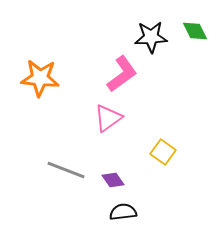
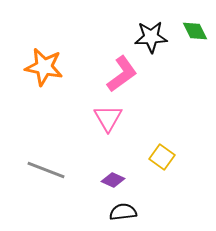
orange star: moved 4 px right, 11 px up; rotated 6 degrees clockwise
pink triangle: rotated 24 degrees counterclockwise
yellow square: moved 1 px left, 5 px down
gray line: moved 20 px left
purple diamond: rotated 30 degrees counterclockwise
